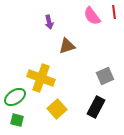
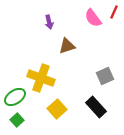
red line: rotated 32 degrees clockwise
pink semicircle: moved 1 px right, 2 px down
black rectangle: rotated 70 degrees counterclockwise
green square: rotated 32 degrees clockwise
